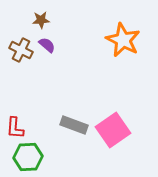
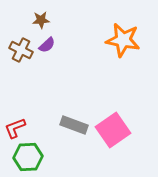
orange star: rotated 16 degrees counterclockwise
purple semicircle: rotated 96 degrees clockwise
red L-shape: rotated 65 degrees clockwise
